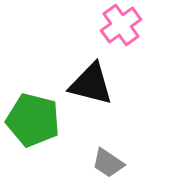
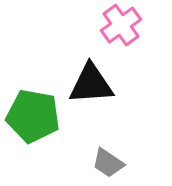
black triangle: rotated 18 degrees counterclockwise
green pentagon: moved 4 px up; rotated 4 degrees counterclockwise
